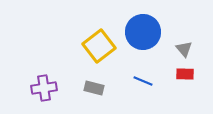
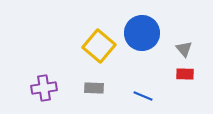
blue circle: moved 1 px left, 1 px down
yellow square: rotated 12 degrees counterclockwise
blue line: moved 15 px down
gray rectangle: rotated 12 degrees counterclockwise
